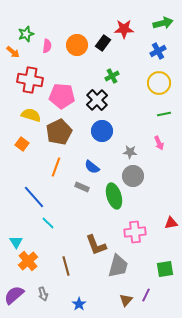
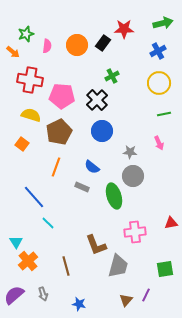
blue star: rotated 24 degrees counterclockwise
